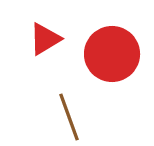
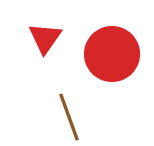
red triangle: moved 1 px up; rotated 24 degrees counterclockwise
